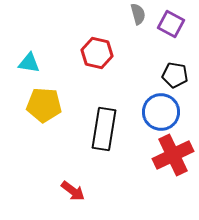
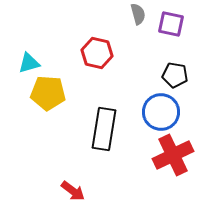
purple square: rotated 16 degrees counterclockwise
cyan triangle: rotated 25 degrees counterclockwise
yellow pentagon: moved 4 px right, 12 px up
